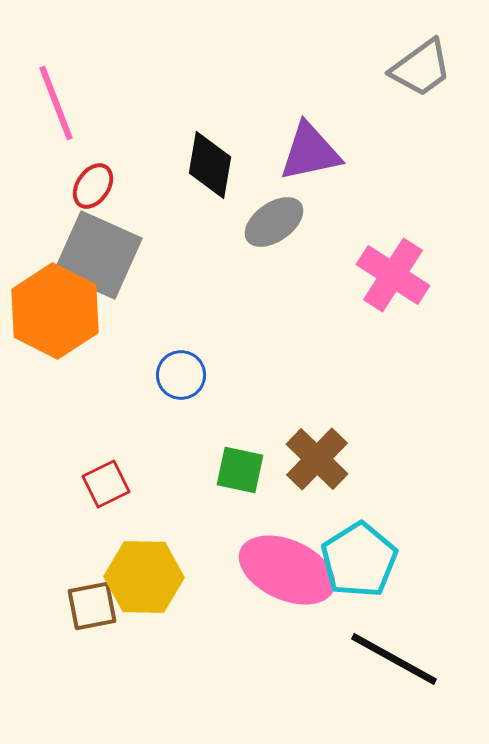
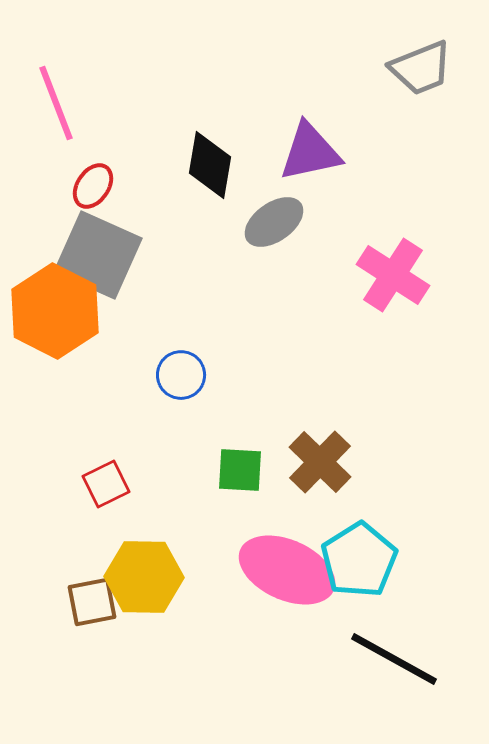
gray trapezoid: rotated 14 degrees clockwise
brown cross: moved 3 px right, 3 px down
green square: rotated 9 degrees counterclockwise
brown square: moved 4 px up
